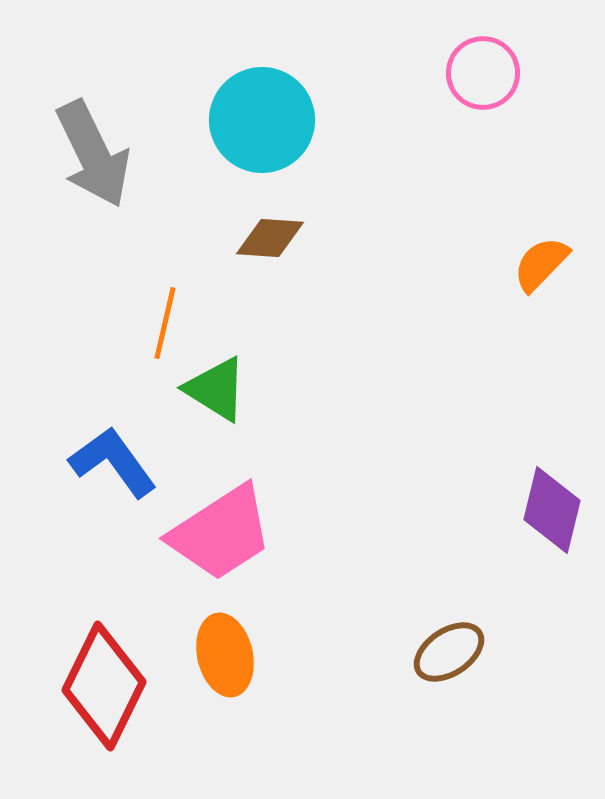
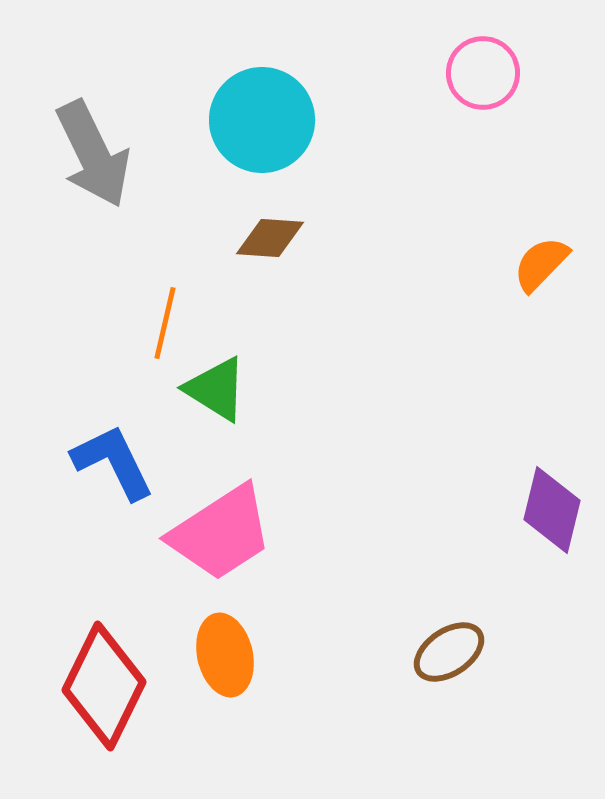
blue L-shape: rotated 10 degrees clockwise
